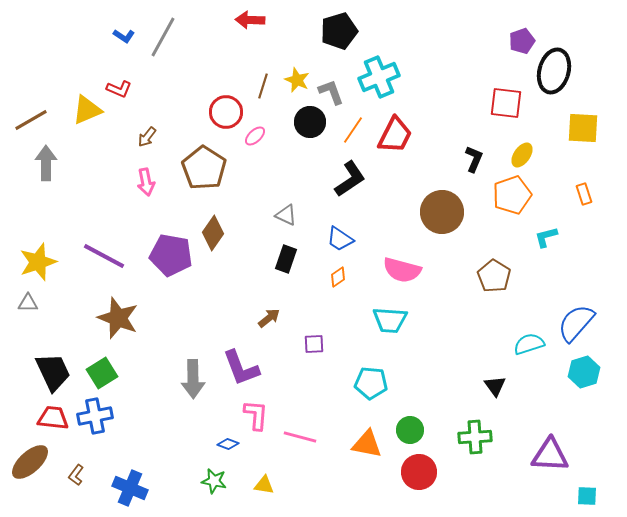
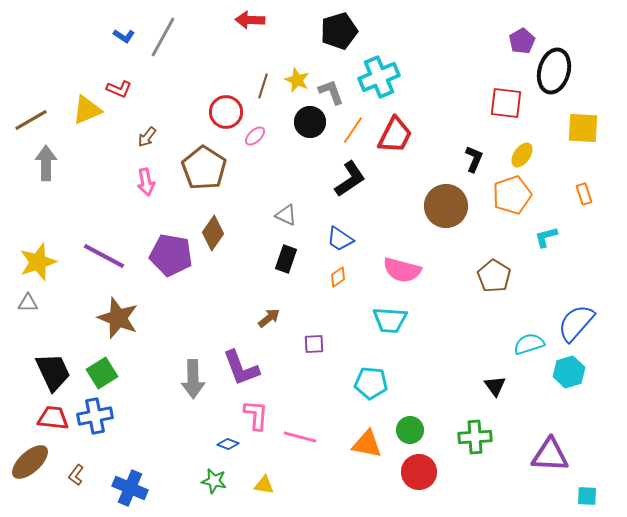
purple pentagon at (522, 41): rotated 10 degrees counterclockwise
brown circle at (442, 212): moved 4 px right, 6 px up
cyan hexagon at (584, 372): moved 15 px left
